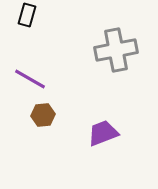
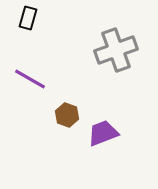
black rectangle: moved 1 px right, 3 px down
gray cross: rotated 9 degrees counterclockwise
brown hexagon: moved 24 px right; rotated 25 degrees clockwise
